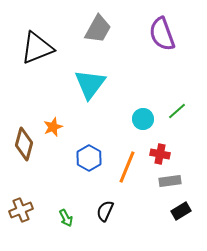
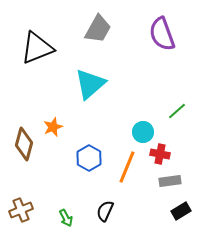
cyan triangle: rotated 12 degrees clockwise
cyan circle: moved 13 px down
